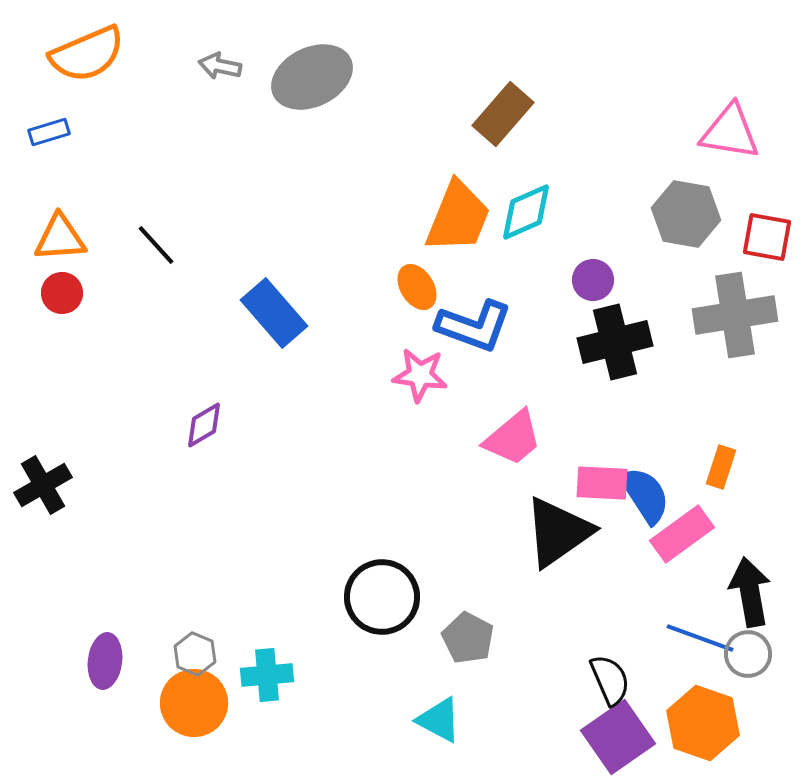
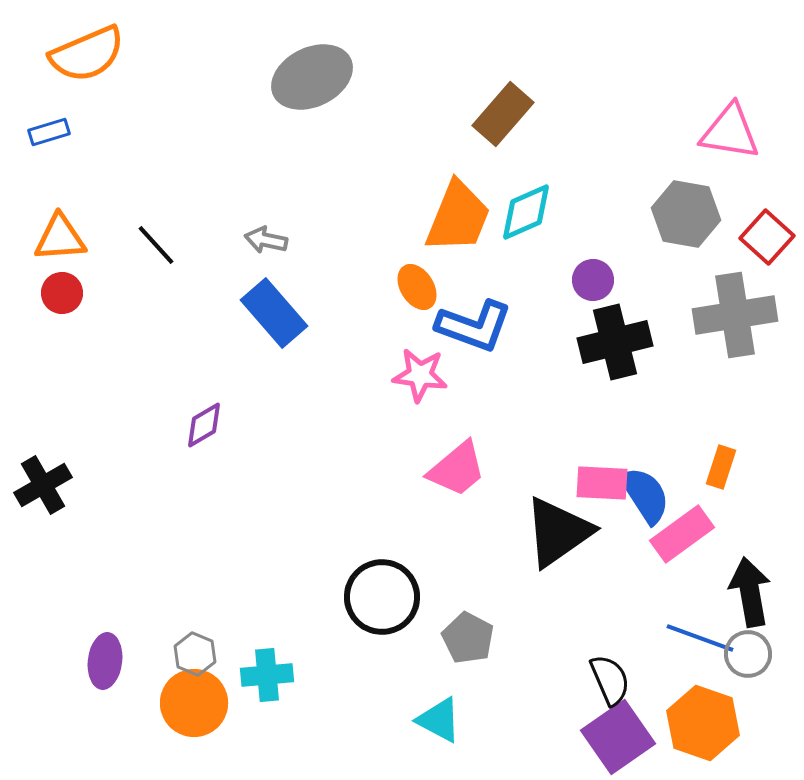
gray arrow at (220, 66): moved 46 px right, 174 px down
red square at (767, 237): rotated 32 degrees clockwise
pink trapezoid at (513, 438): moved 56 px left, 31 px down
